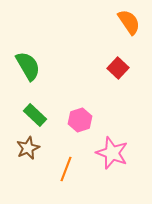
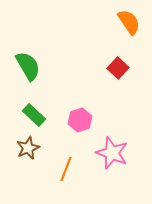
green rectangle: moved 1 px left
